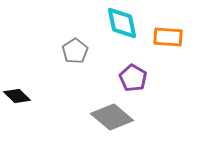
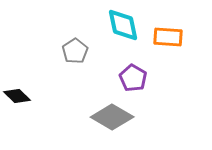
cyan diamond: moved 1 px right, 2 px down
gray diamond: rotated 9 degrees counterclockwise
